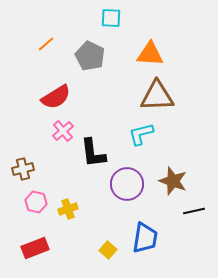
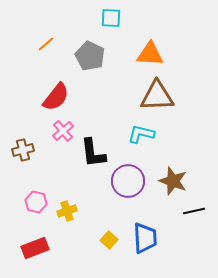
red semicircle: rotated 20 degrees counterclockwise
cyan L-shape: rotated 28 degrees clockwise
brown cross: moved 19 px up
purple circle: moved 1 px right, 3 px up
yellow cross: moved 1 px left, 2 px down
blue trapezoid: rotated 12 degrees counterclockwise
yellow square: moved 1 px right, 10 px up
